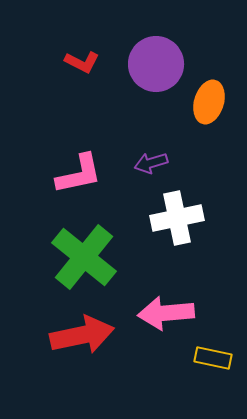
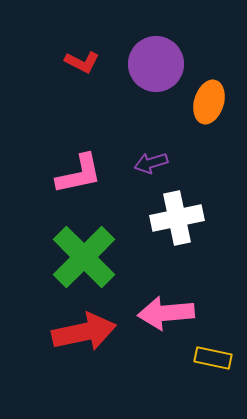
green cross: rotated 6 degrees clockwise
red arrow: moved 2 px right, 3 px up
